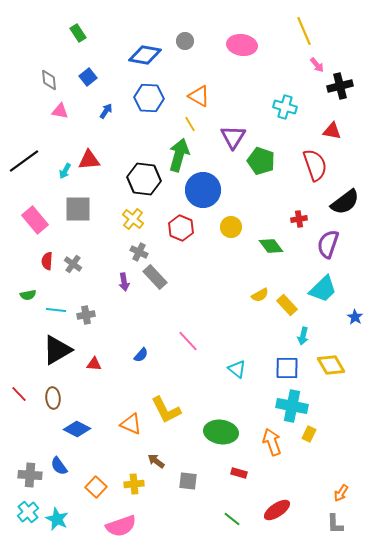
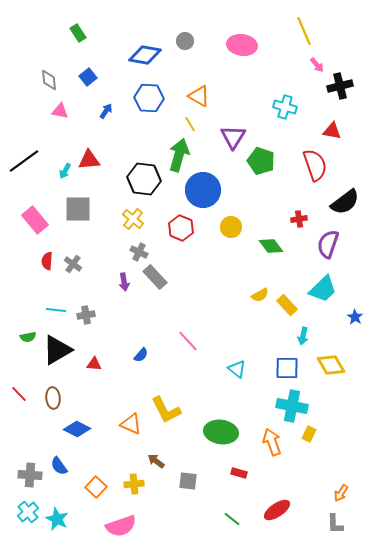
green semicircle at (28, 295): moved 42 px down
